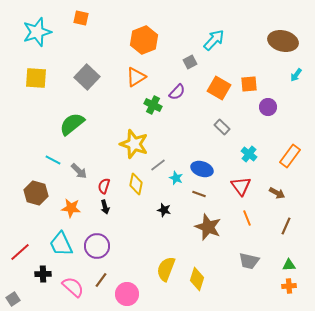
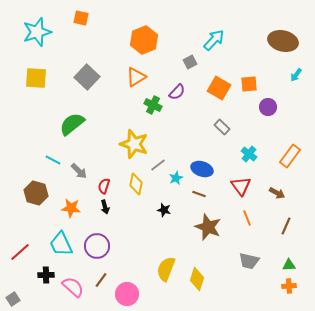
cyan star at (176, 178): rotated 24 degrees clockwise
black cross at (43, 274): moved 3 px right, 1 px down
